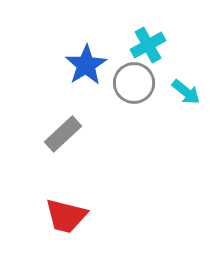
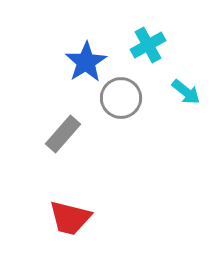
blue star: moved 3 px up
gray circle: moved 13 px left, 15 px down
gray rectangle: rotated 6 degrees counterclockwise
red trapezoid: moved 4 px right, 2 px down
